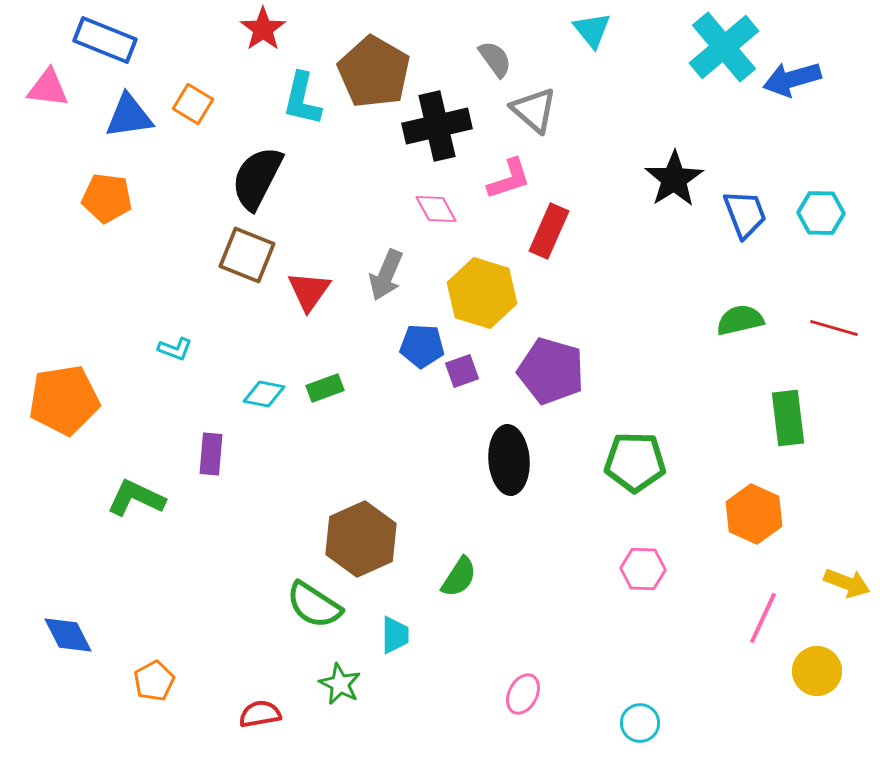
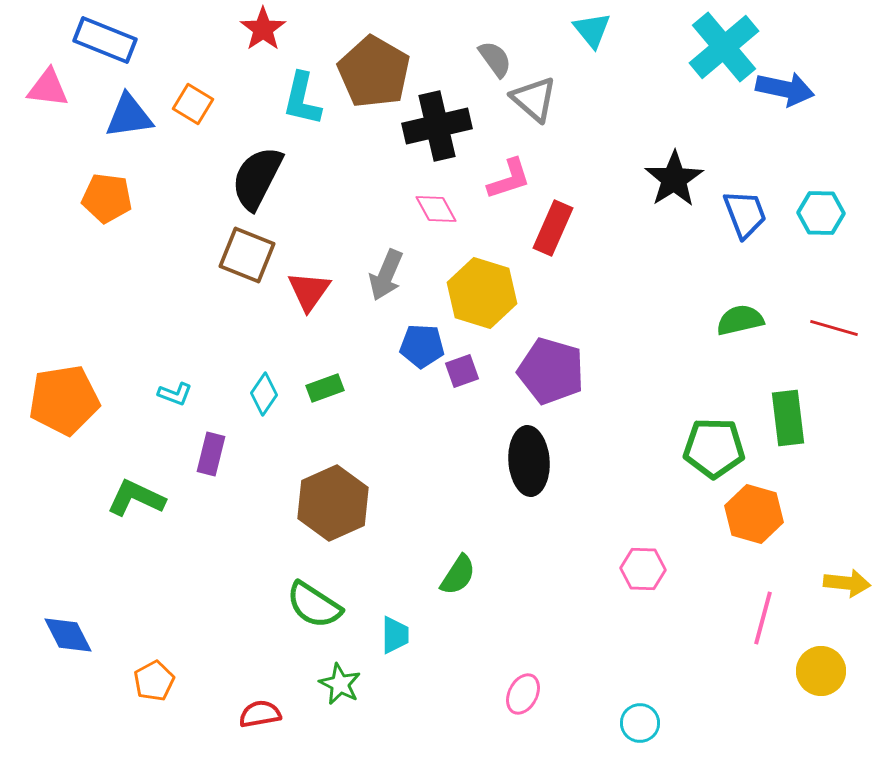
blue arrow at (792, 79): moved 7 px left, 10 px down; rotated 152 degrees counterclockwise
gray triangle at (534, 110): moved 11 px up
red rectangle at (549, 231): moved 4 px right, 3 px up
cyan L-shape at (175, 349): moved 45 px down
cyan diamond at (264, 394): rotated 66 degrees counterclockwise
purple rectangle at (211, 454): rotated 9 degrees clockwise
black ellipse at (509, 460): moved 20 px right, 1 px down
green pentagon at (635, 462): moved 79 px right, 14 px up
orange hexagon at (754, 514): rotated 8 degrees counterclockwise
brown hexagon at (361, 539): moved 28 px left, 36 px up
green semicircle at (459, 577): moved 1 px left, 2 px up
yellow arrow at (847, 583): rotated 15 degrees counterclockwise
pink line at (763, 618): rotated 10 degrees counterclockwise
yellow circle at (817, 671): moved 4 px right
